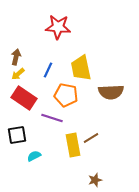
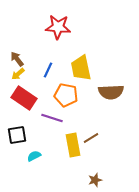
brown arrow: moved 1 px right, 2 px down; rotated 49 degrees counterclockwise
